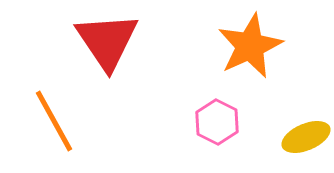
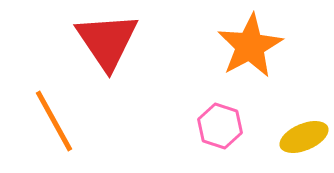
orange star: rotated 4 degrees counterclockwise
pink hexagon: moved 3 px right, 4 px down; rotated 9 degrees counterclockwise
yellow ellipse: moved 2 px left
